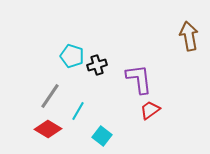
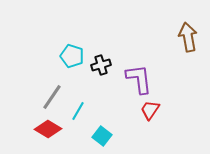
brown arrow: moved 1 px left, 1 px down
black cross: moved 4 px right
gray line: moved 2 px right, 1 px down
red trapezoid: rotated 20 degrees counterclockwise
